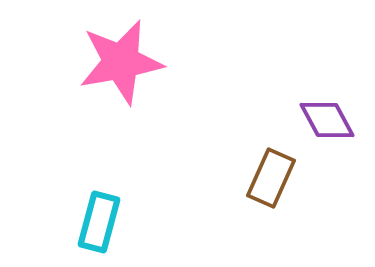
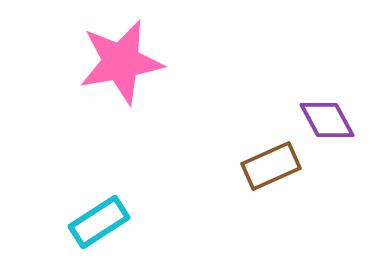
brown rectangle: moved 12 px up; rotated 42 degrees clockwise
cyan rectangle: rotated 42 degrees clockwise
